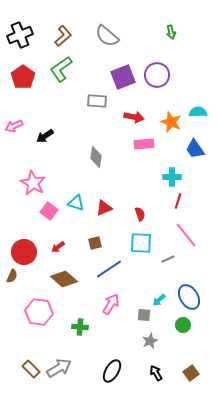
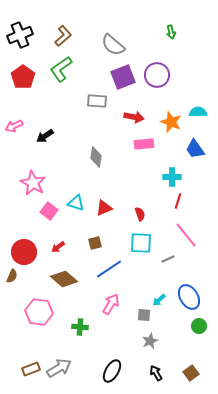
gray semicircle at (107, 36): moved 6 px right, 9 px down
green circle at (183, 325): moved 16 px right, 1 px down
brown rectangle at (31, 369): rotated 66 degrees counterclockwise
